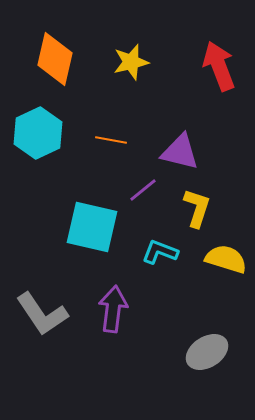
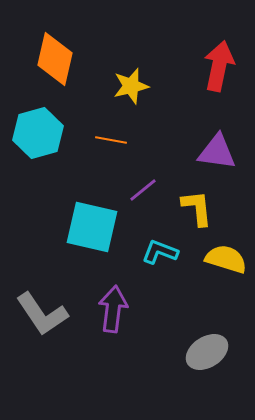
yellow star: moved 24 px down
red arrow: rotated 33 degrees clockwise
cyan hexagon: rotated 9 degrees clockwise
purple triangle: moved 37 px right; rotated 6 degrees counterclockwise
yellow L-shape: rotated 24 degrees counterclockwise
